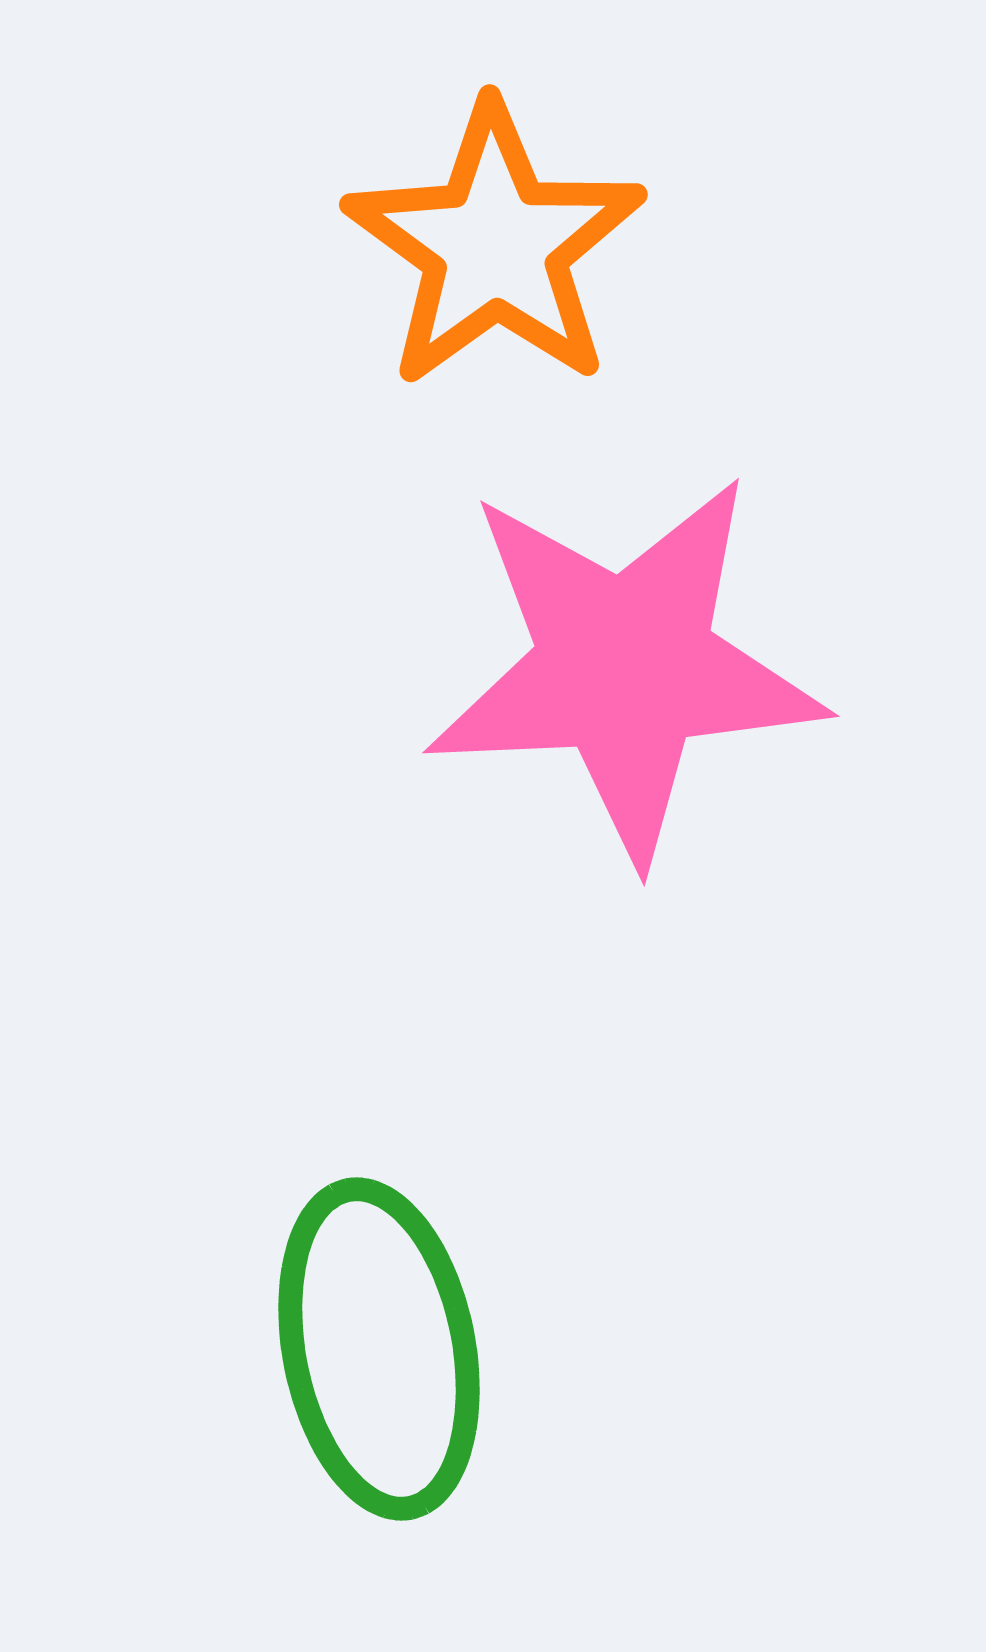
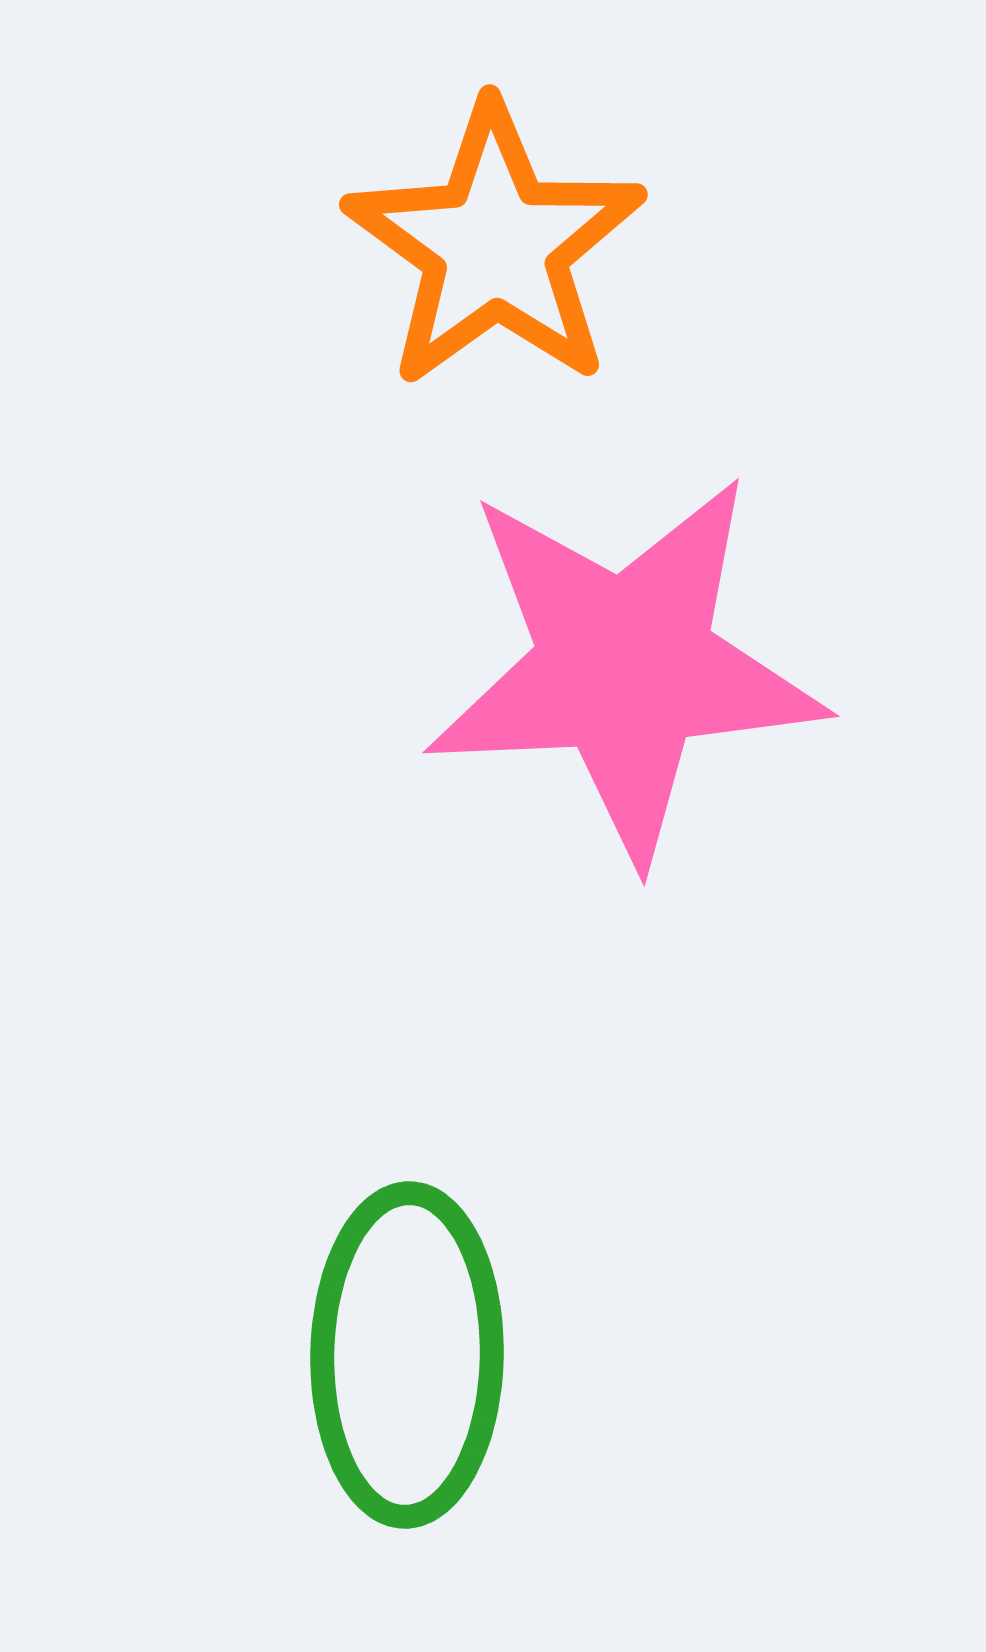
green ellipse: moved 28 px right, 6 px down; rotated 12 degrees clockwise
